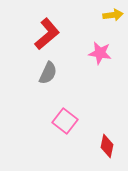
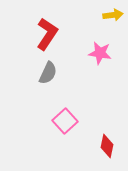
red L-shape: rotated 16 degrees counterclockwise
pink square: rotated 10 degrees clockwise
